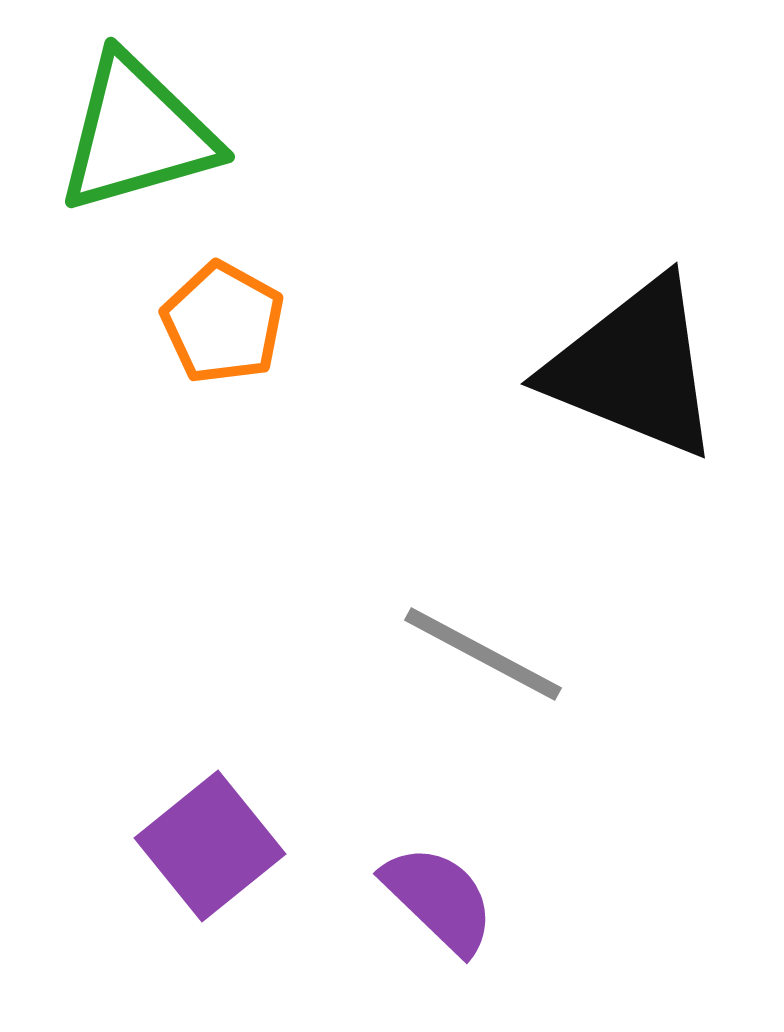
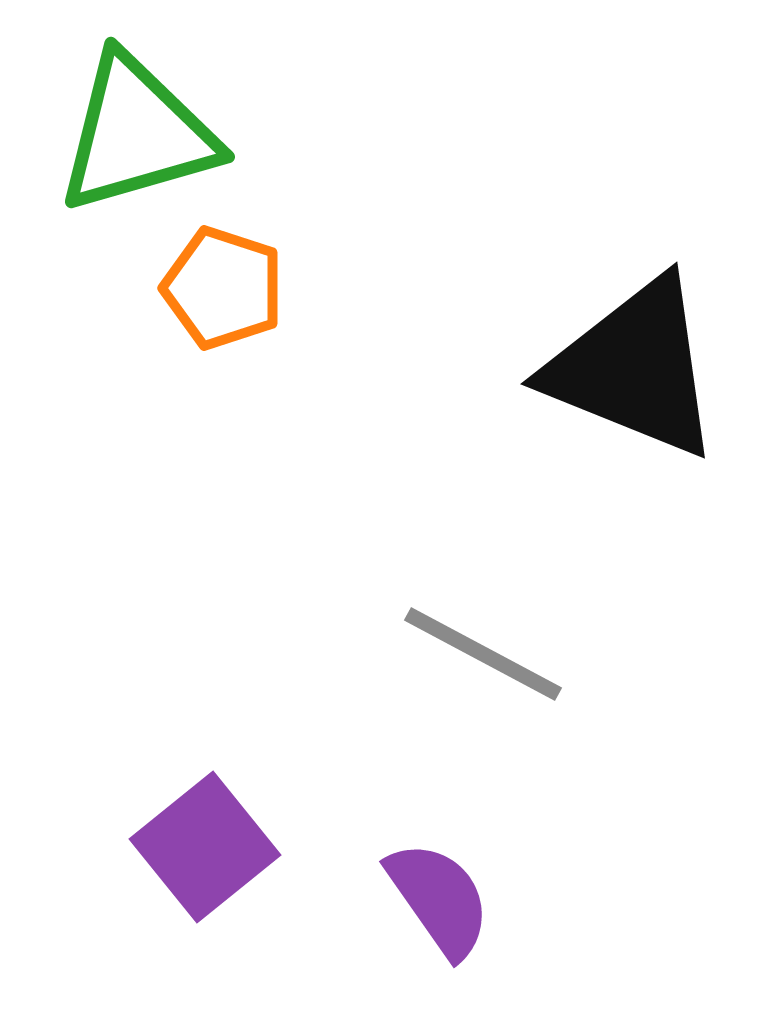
orange pentagon: moved 35 px up; rotated 11 degrees counterclockwise
purple square: moved 5 px left, 1 px down
purple semicircle: rotated 11 degrees clockwise
